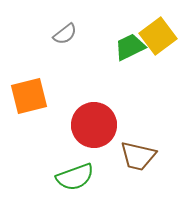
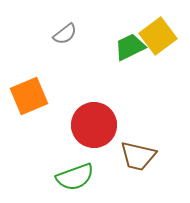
orange square: rotated 9 degrees counterclockwise
